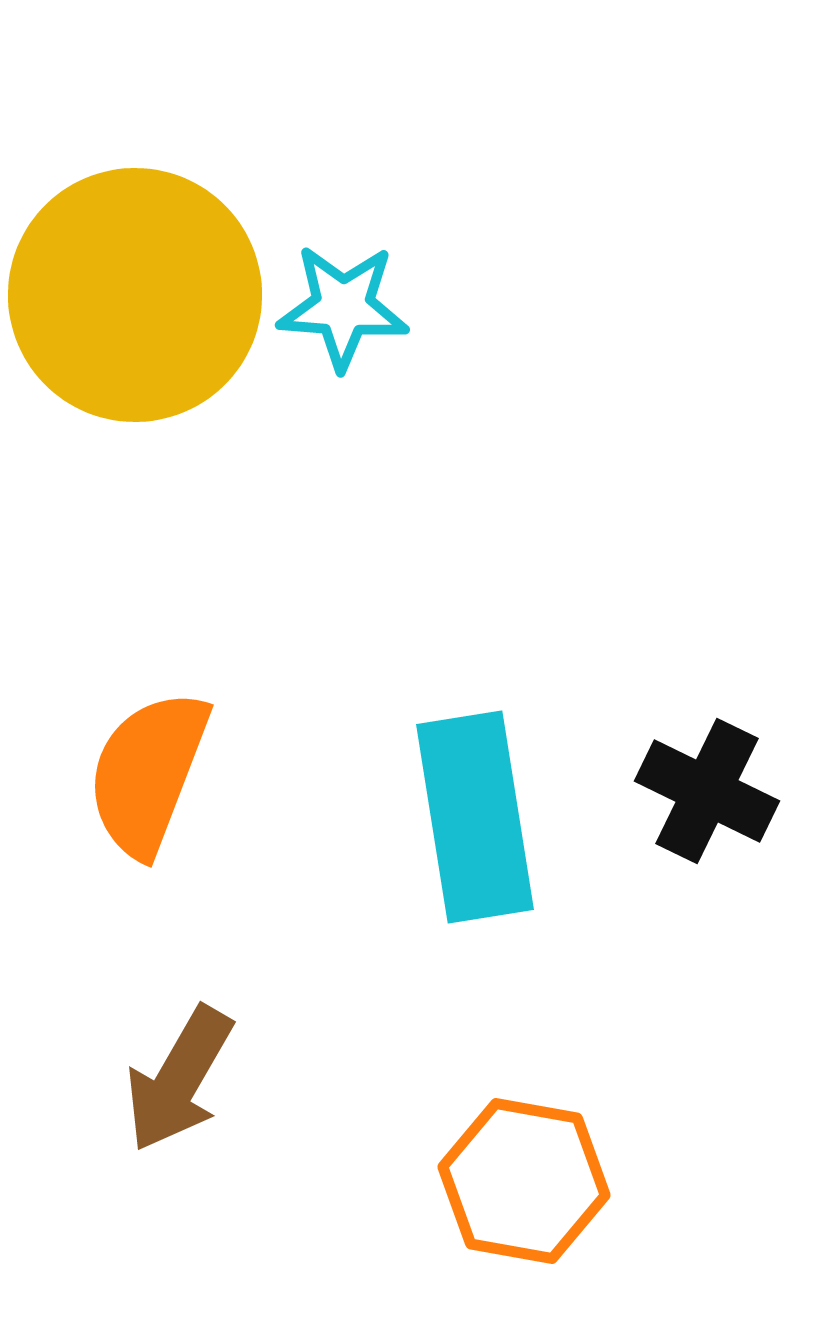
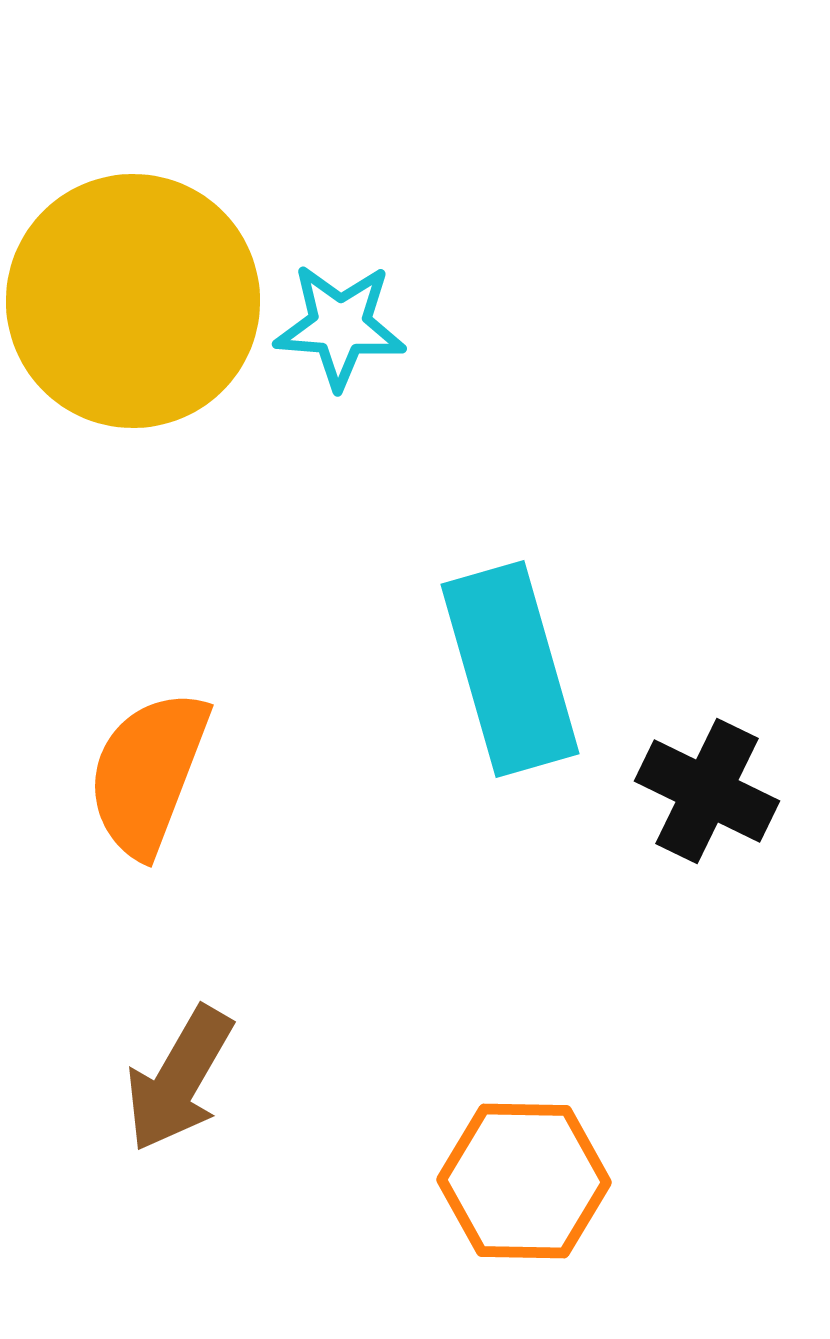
yellow circle: moved 2 px left, 6 px down
cyan star: moved 3 px left, 19 px down
cyan rectangle: moved 35 px right, 148 px up; rotated 7 degrees counterclockwise
orange hexagon: rotated 9 degrees counterclockwise
